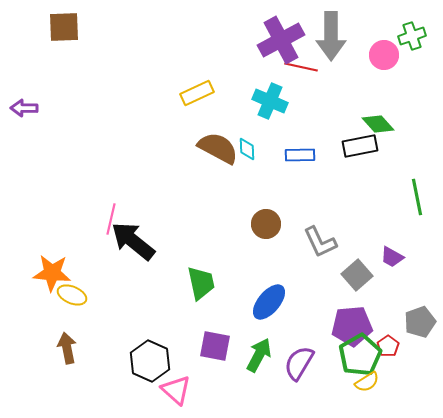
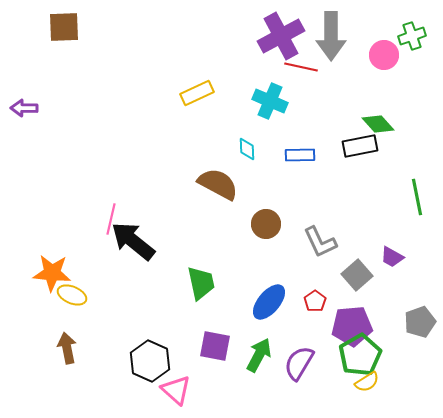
purple cross: moved 4 px up
brown semicircle: moved 36 px down
red pentagon: moved 73 px left, 45 px up
